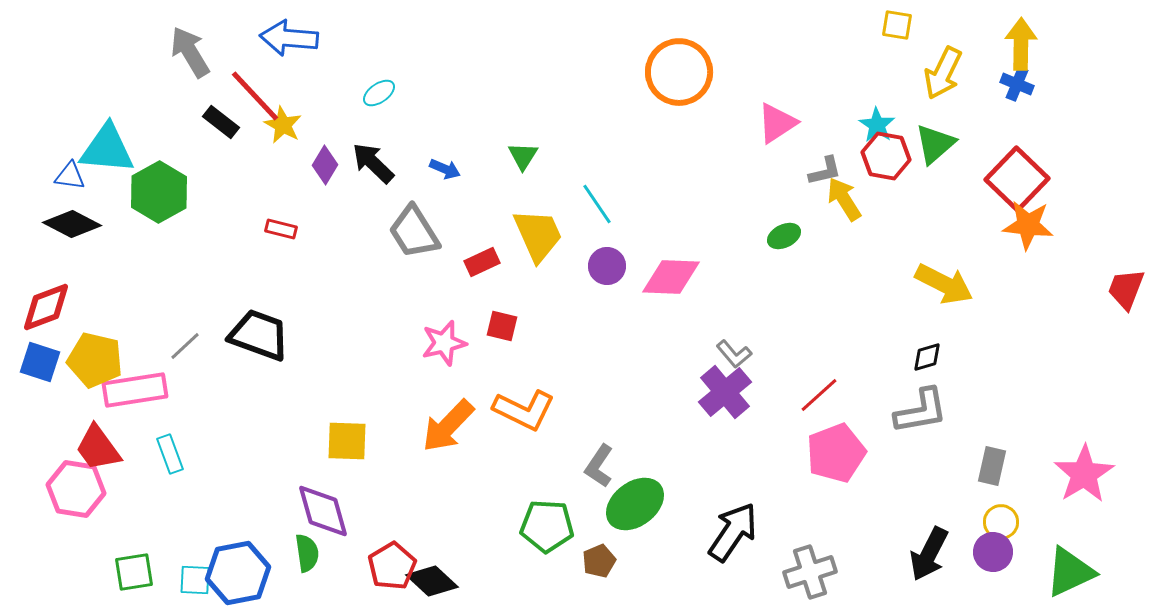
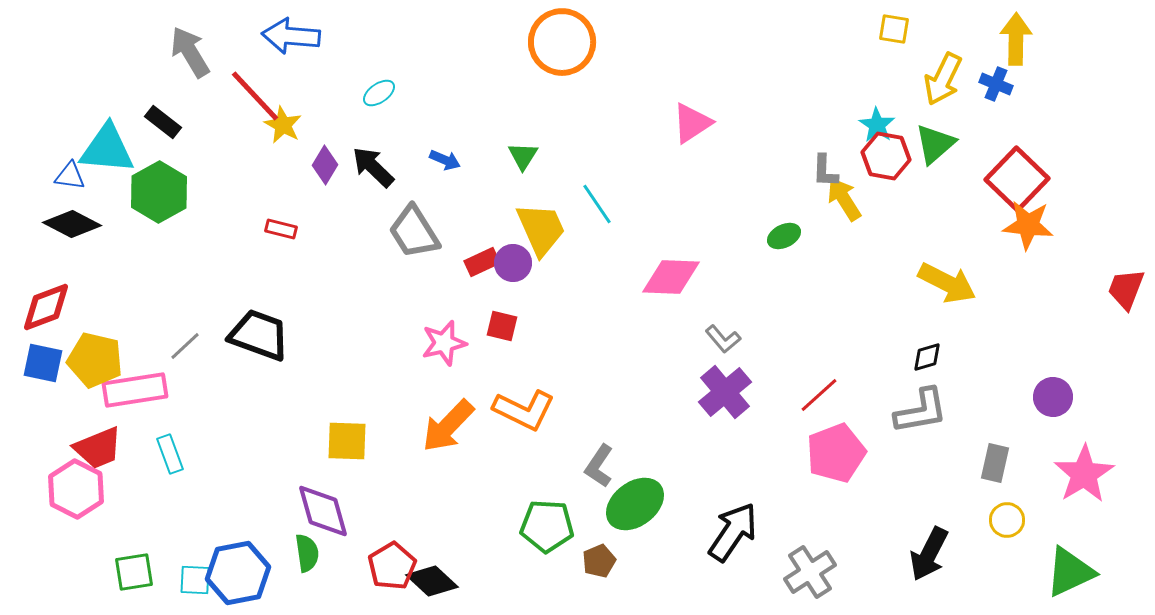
yellow square at (897, 25): moved 3 px left, 4 px down
blue arrow at (289, 38): moved 2 px right, 2 px up
yellow arrow at (1021, 44): moved 5 px left, 5 px up
orange circle at (679, 72): moved 117 px left, 30 px up
yellow arrow at (943, 73): moved 6 px down
blue cross at (1017, 84): moved 21 px left
black rectangle at (221, 122): moved 58 px left
pink triangle at (777, 123): moved 85 px left
black arrow at (373, 163): moved 4 px down
blue arrow at (445, 169): moved 9 px up
gray L-shape at (825, 171): rotated 105 degrees clockwise
yellow trapezoid at (538, 235): moved 3 px right, 6 px up
purple circle at (607, 266): moved 94 px left, 3 px up
yellow arrow at (944, 284): moved 3 px right, 1 px up
gray L-shape at (734, 354): moved 11 px left, 15 px up
blue square at (40, 362): moved 3 px right, 1 px down; rotated 6 degrees counterclockwise
red trapezoid at (98, 448): rotated 76 degrees counterclockwise
gray rectangle at (992, 466): moved 3 px right, 3 px up
pink hexagon at (76, 489): rotated 18 degrees clockwise
yellow circle at (1001, 522): moved 6 px right, 2 px up
purple circle at (993, 552): moved 60 px right, 155 px up
gray cross at (810, 572): rotated 15 degrees counterclockwise
